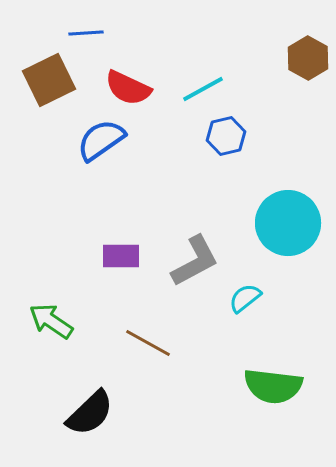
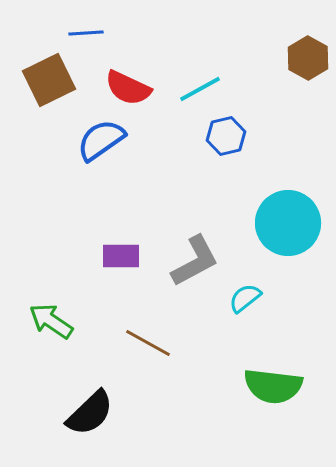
cyan line: moved 3 px left
